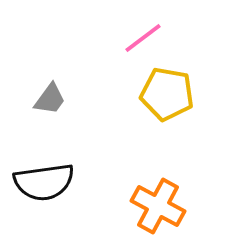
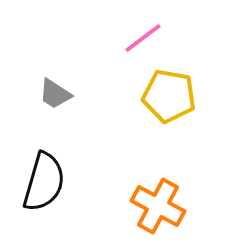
yellow pentagon: moved 2 px right, 2 px down
gray trapezoid: moved 5 px right, 5 px up; rotated 87 degrees clockwise
black semicircle: rotated 66 degrees counterclockwise
